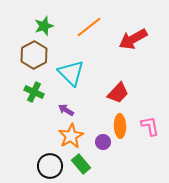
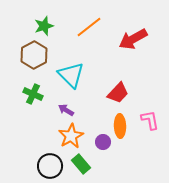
cyan triangle: moved 2 px down
green cross: moved 1 px left, 2 px down
pink L-shape: moved 6 px up
